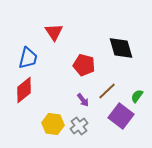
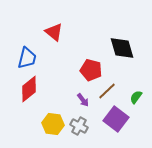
red triangle: rotated 18 degrees counterclockwise
black diamond: moved 1 px right
blue trapezoid: moved 1 px left
red pentagon: moved 7 px right, 5 px down
red diamond: moved 5 px right, 1 px up
green semicircle: moved 1 px left, 1 px down
purple square: moved 5 px left, 3 px down
gray cross: rotated 24 degrees counterclockwise
